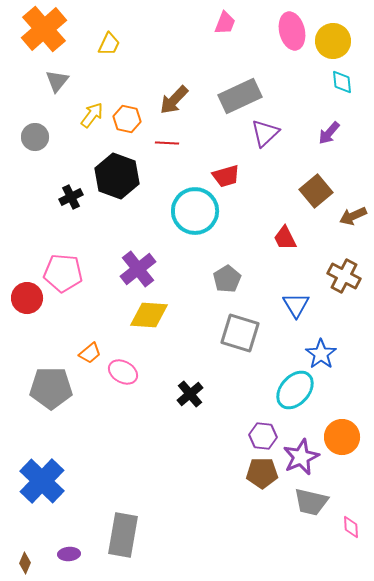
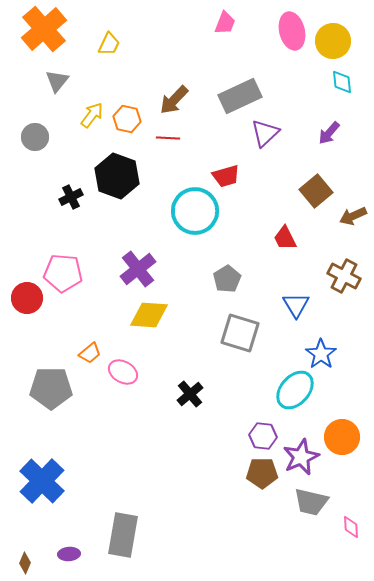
red line at (167, 143): moved 1 px right, 5 px up
